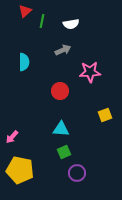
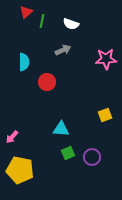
red triangle: moved 1 px right, 1 px down
white semicircle: rotated 28 degrees clockwise
pink star: moved 16 px right, 13 px up
red circle: moved 13 px left, 9 px up
green square: moved 4 px right, 1 px down
purple circle: moved 15 px right, 16 px up
